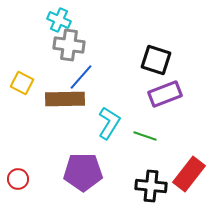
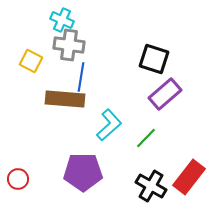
cyan cross: moved 3 px right
black square: moved 2 px left, 1 px up
blue line: rotated 32 degrees counterclockwise
yellow square: moved 9 px right, 22 px up
purple rectangle: rotated 20 degrees counterclockwise
brown rectangle: rotated 6 degrees clockwise
cyan L-shape: moved 2 px down; rotated 16 degrees clockwise
green line: moved 1 px right, 2 px down; rotated 65 degrees counterclockwise
red rectangle: moved 3 px down
black cross: rotated 24 degrees clockwise
